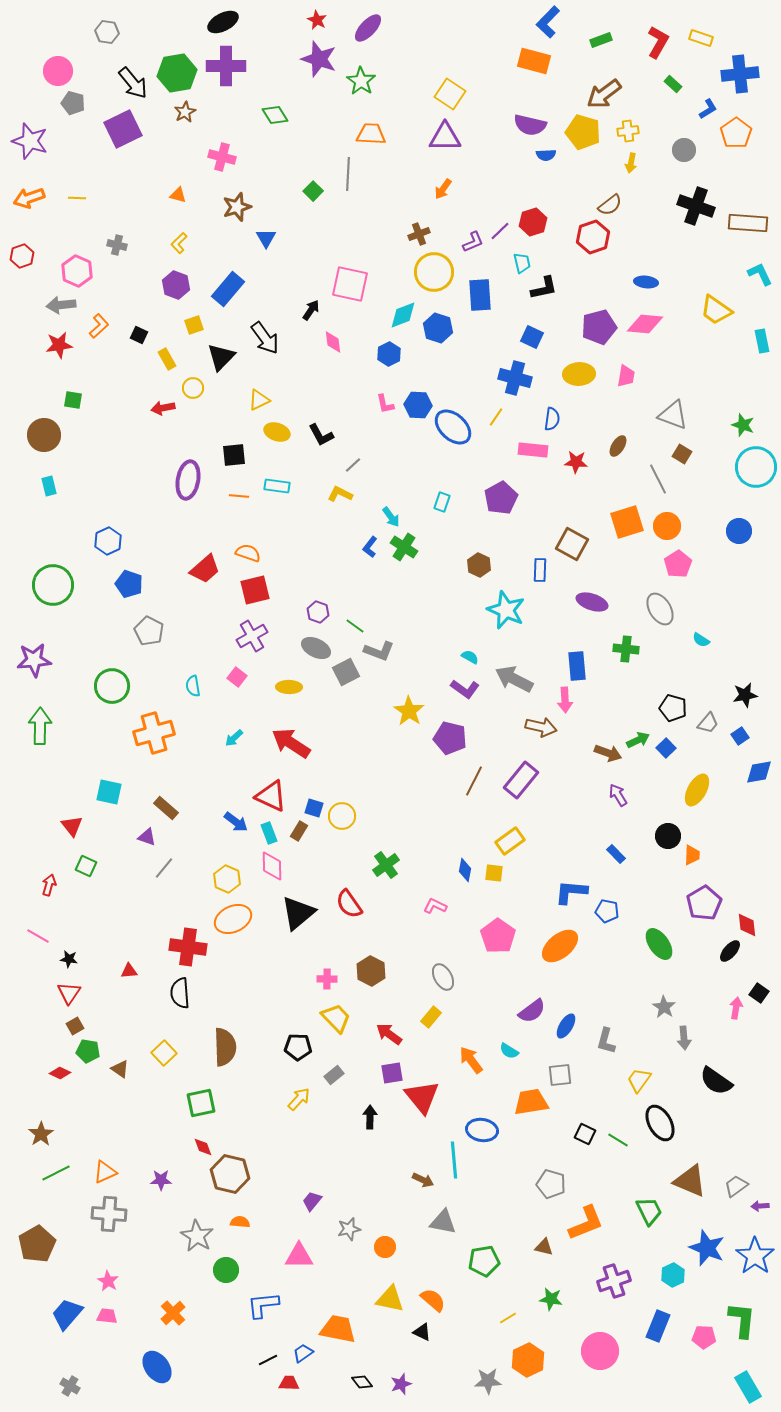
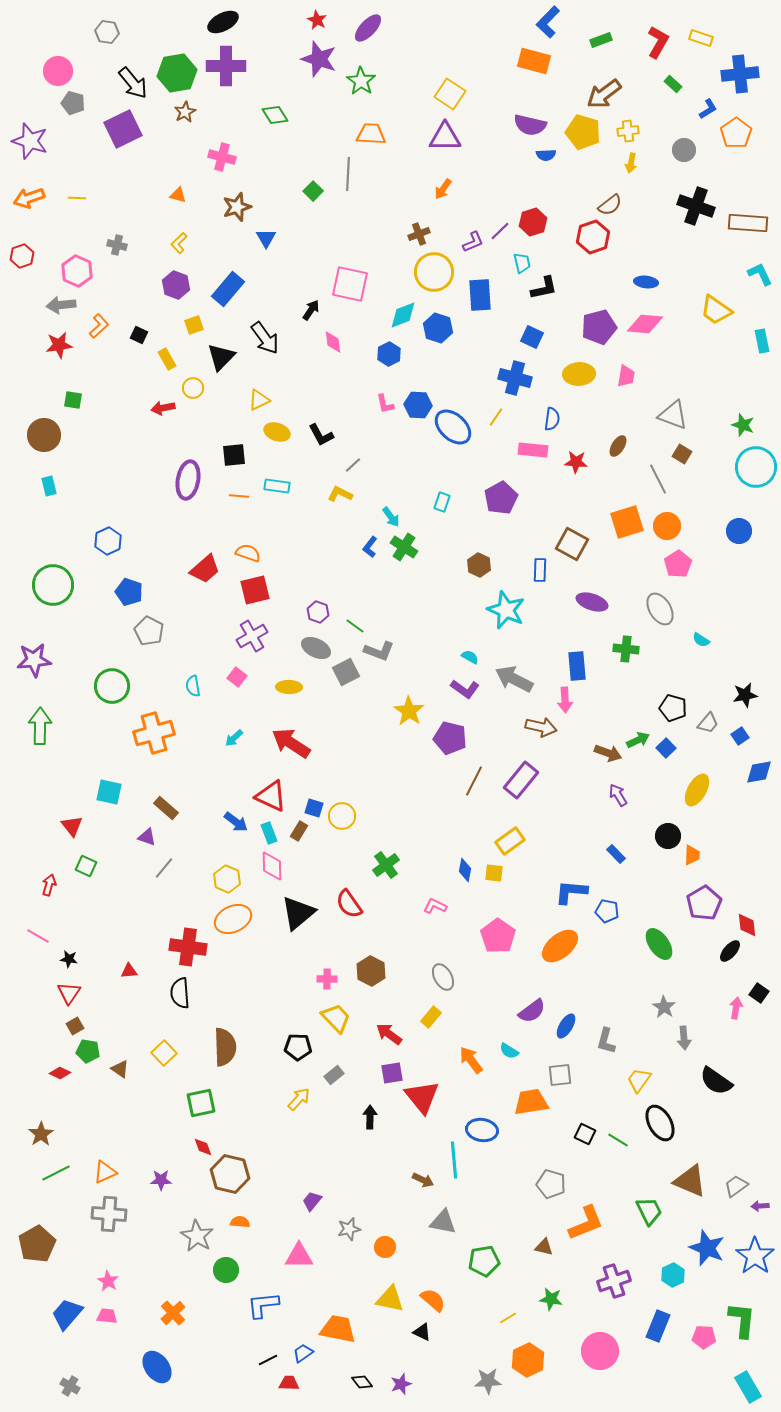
blue pentagon at (129, 584): moved 8 px down
